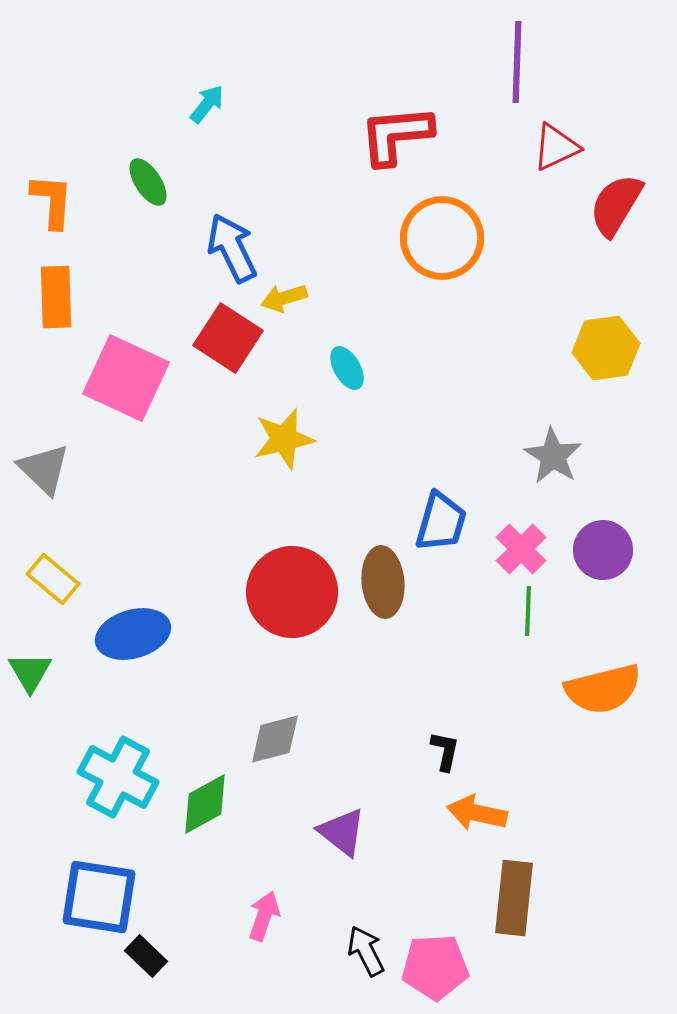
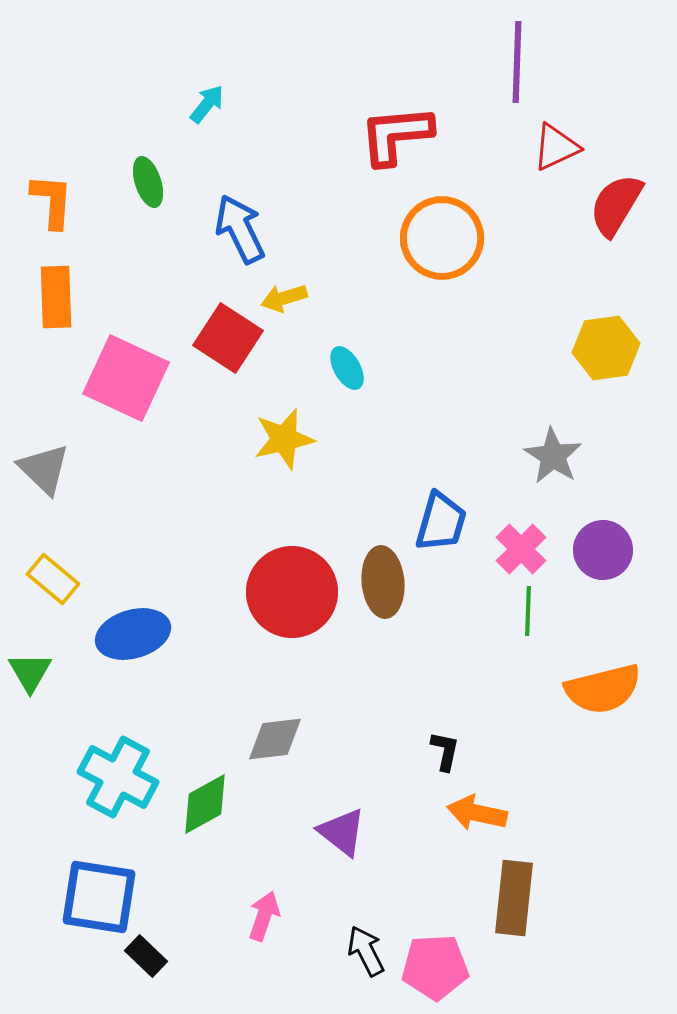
green ellipse: rotated 15 degrees clockwise
blue arrow: moved 8 px right, 19 px up
gray diamond: rotated 8 degrees clockwise
